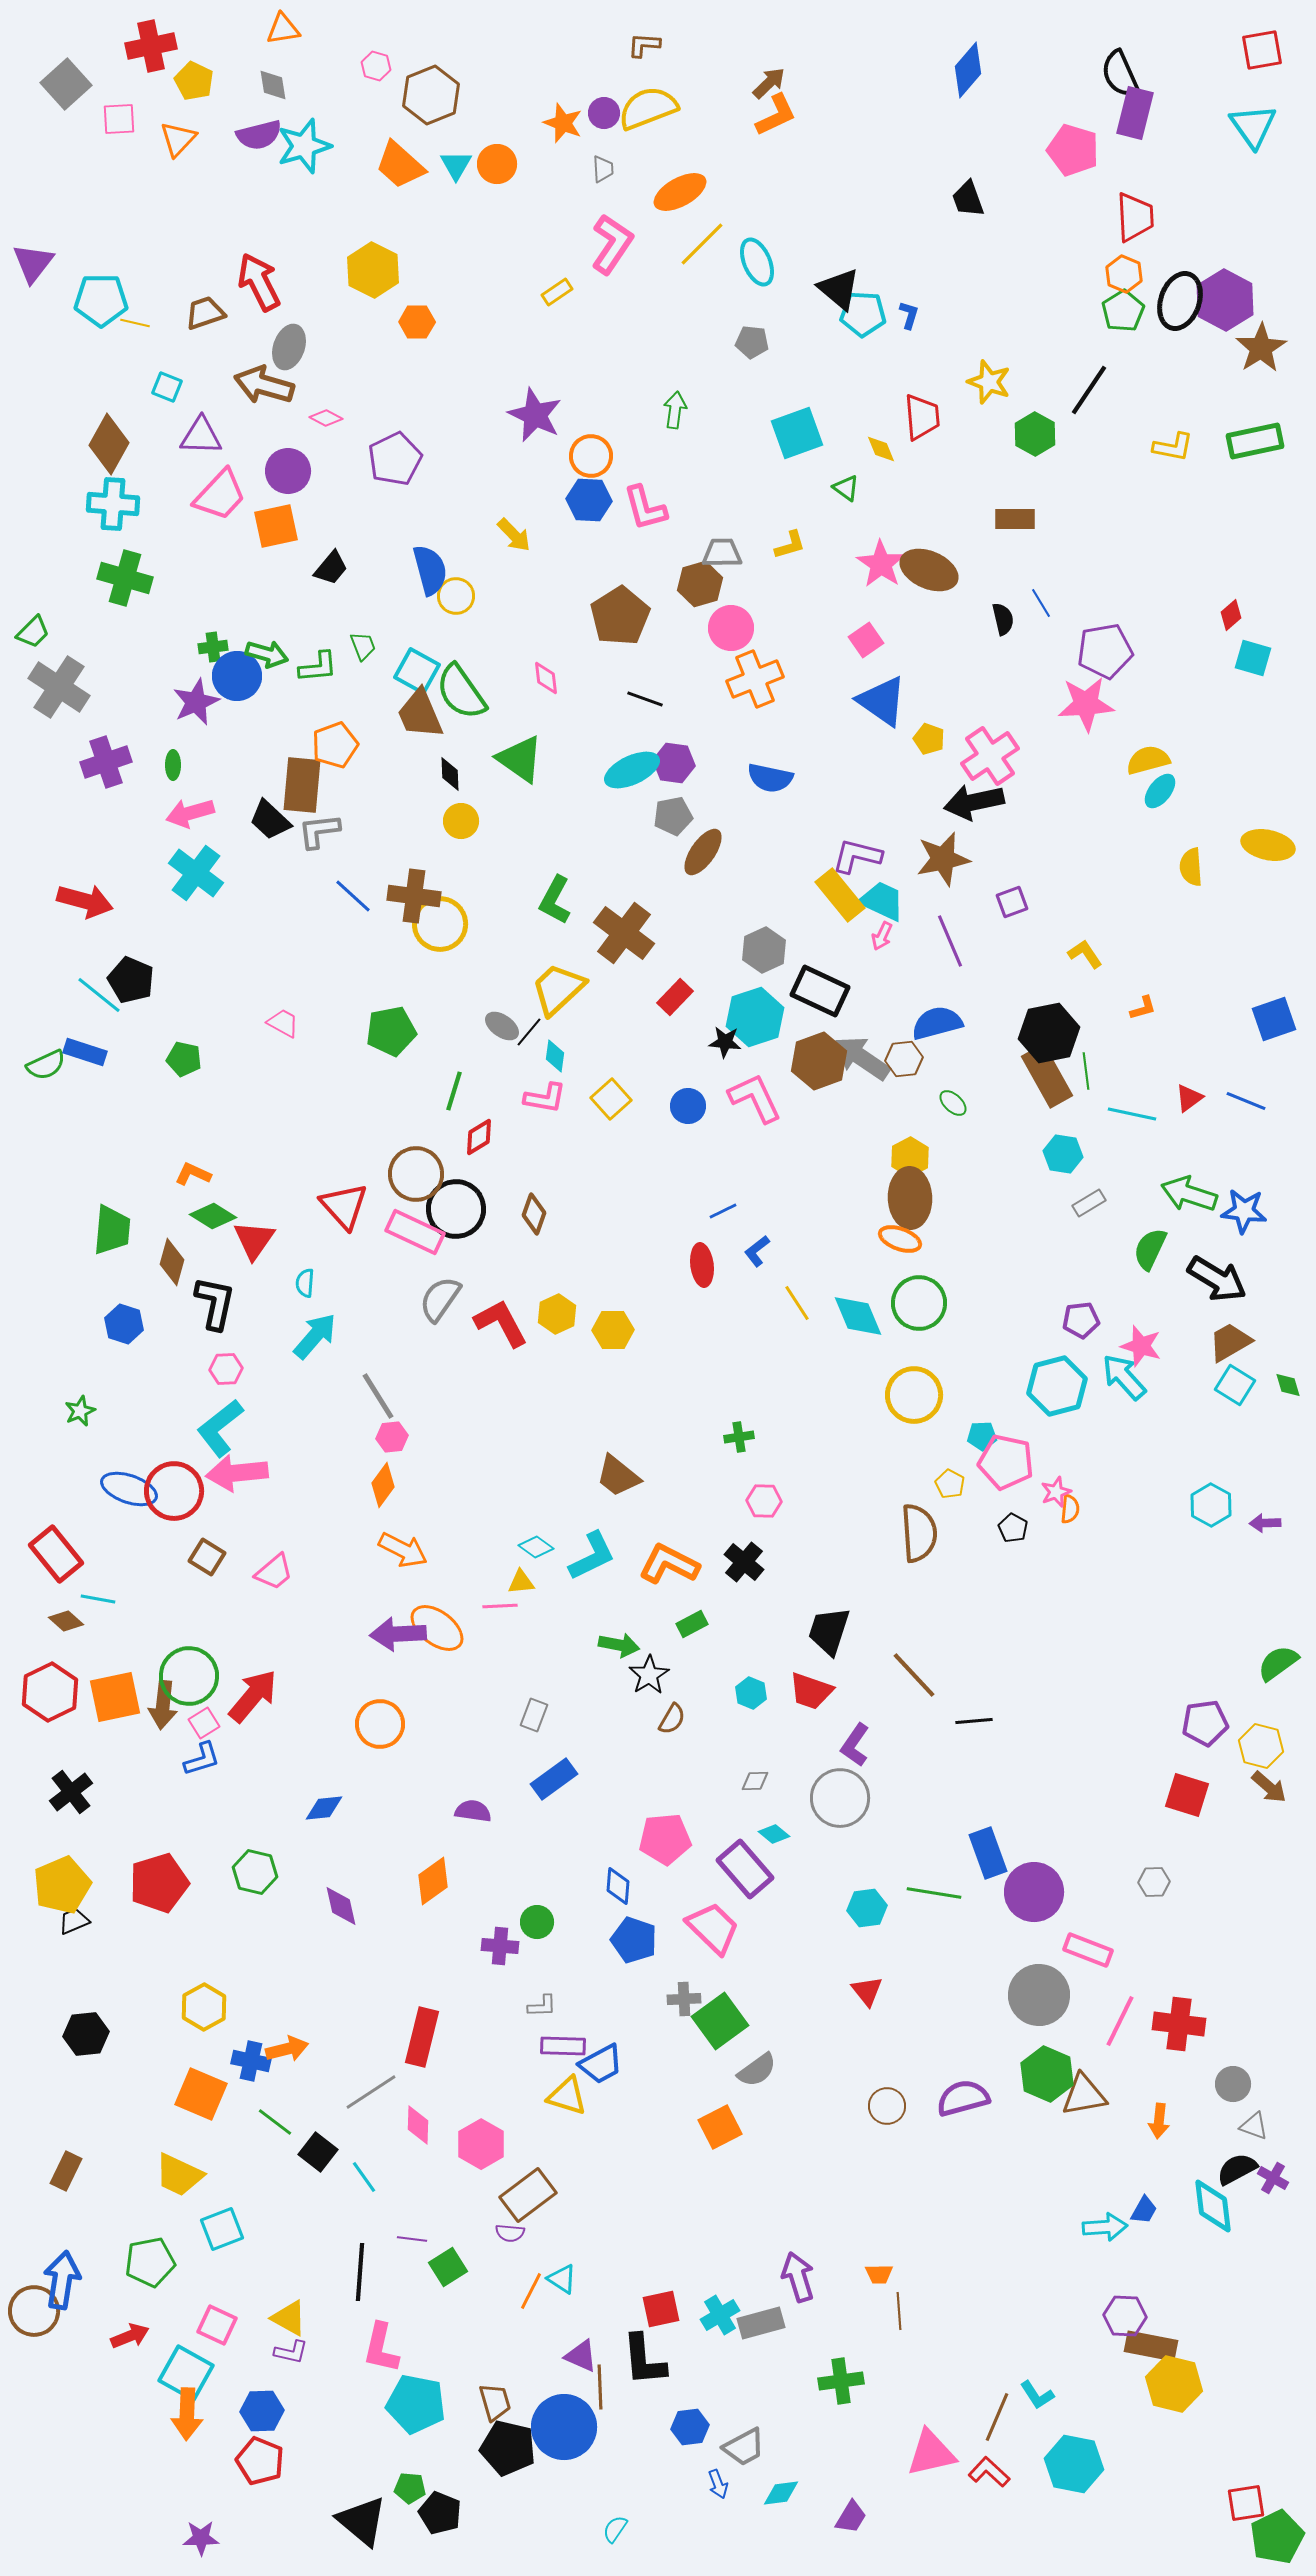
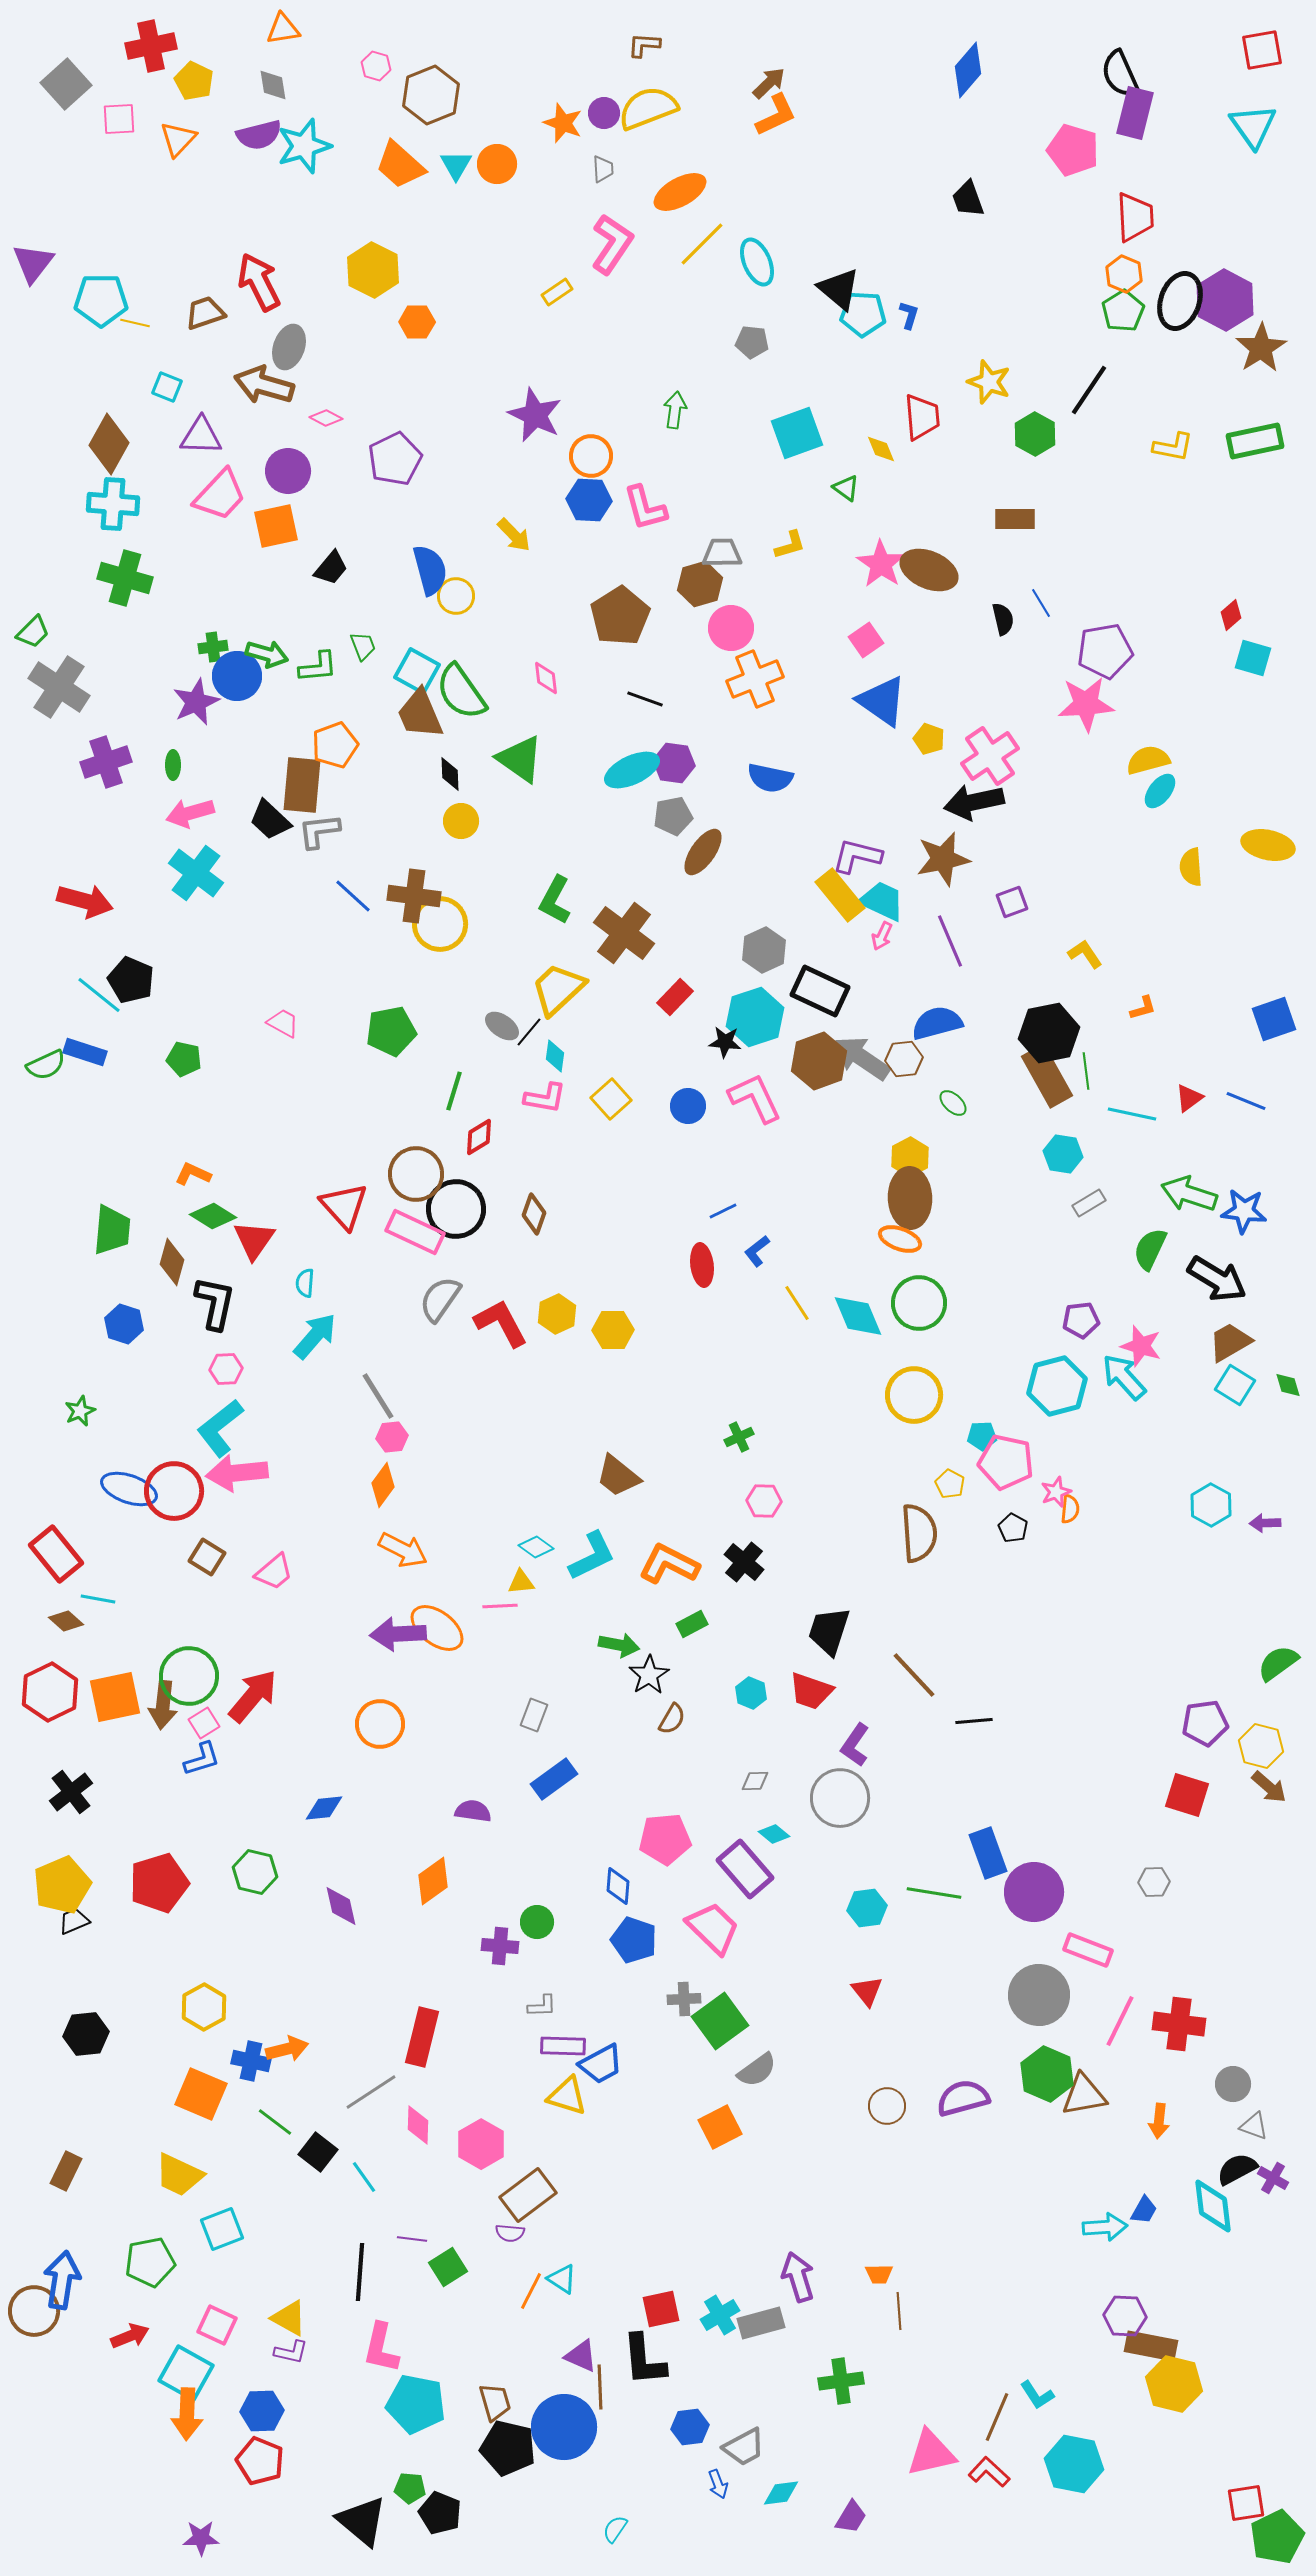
green cross at (739, 1437): rotated 16 degrees counterclockwise
